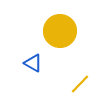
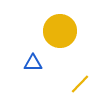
blue triangle: rotated 30 degrees counterclockwise
